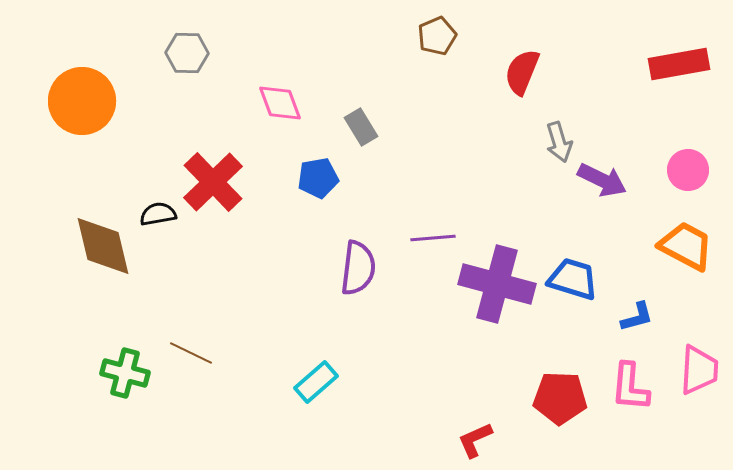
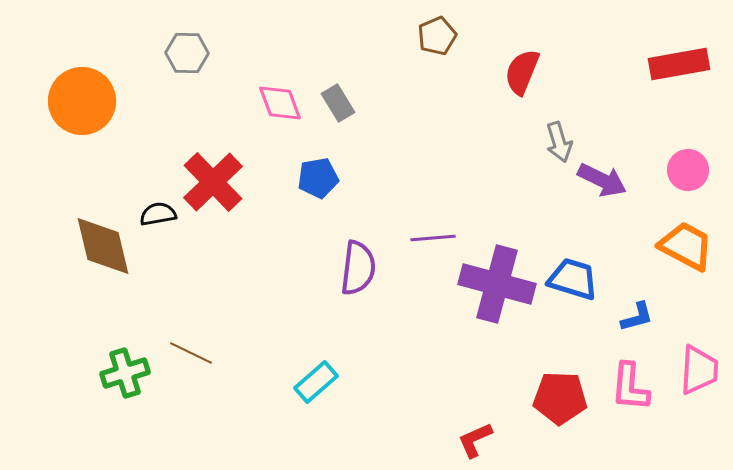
gray rectangle: moved 23 px left, 24 px up
green cross: rotated 33 degrees counterclockwise
